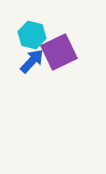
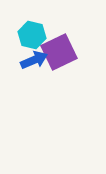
blue arrow: moved 2 px right, 1 px up; rotated 24 degrees clockwise
